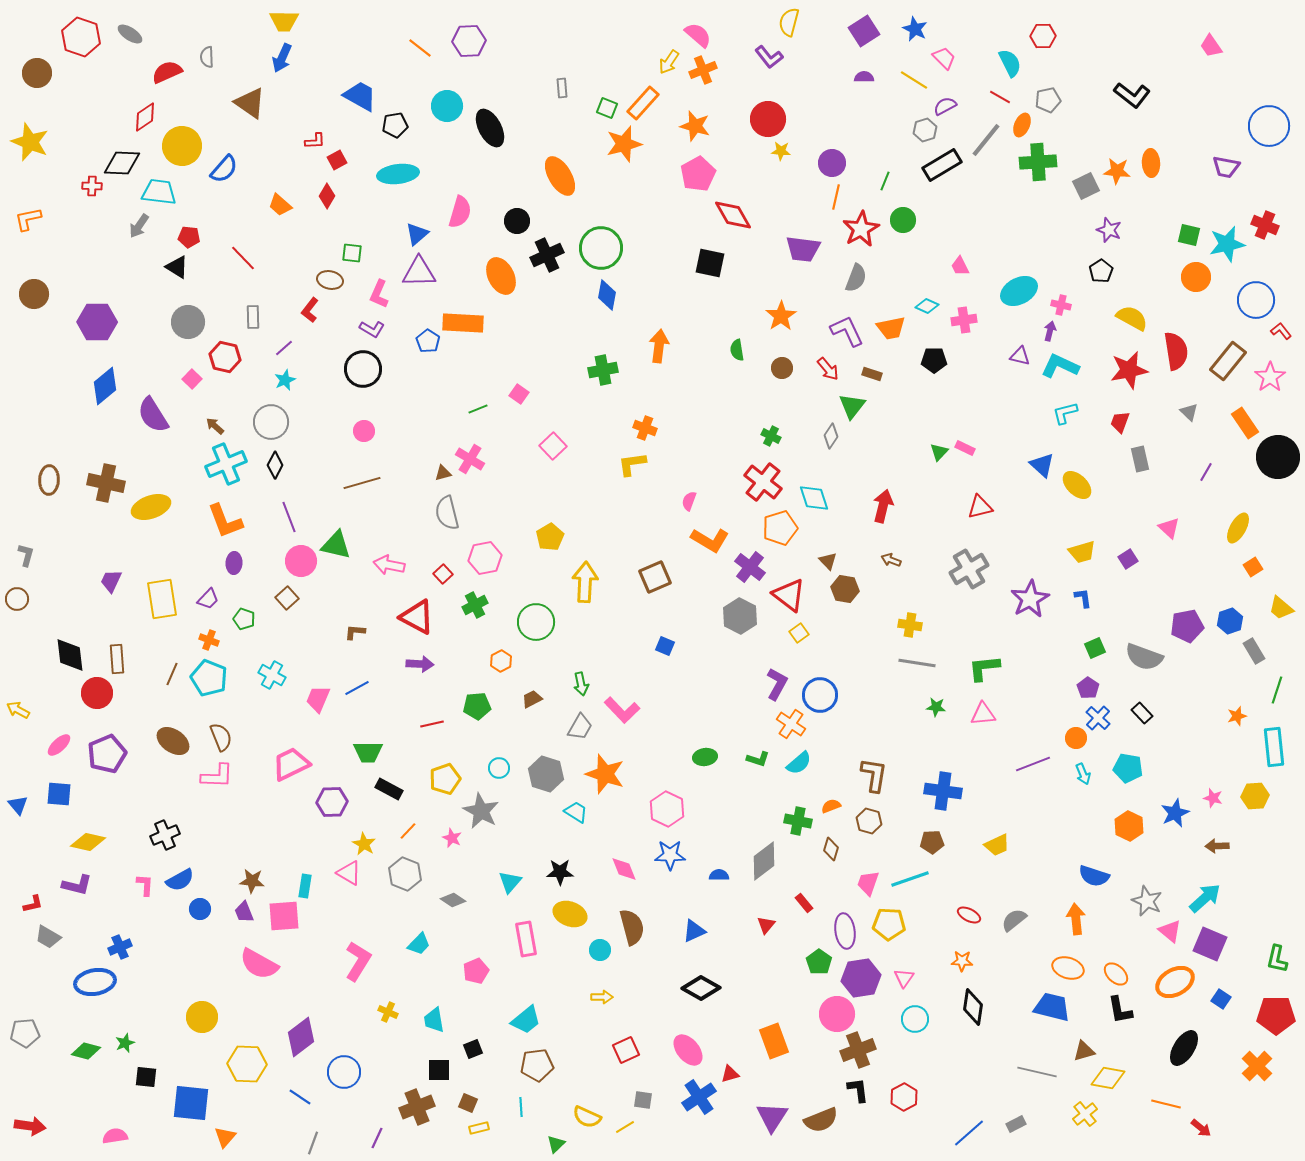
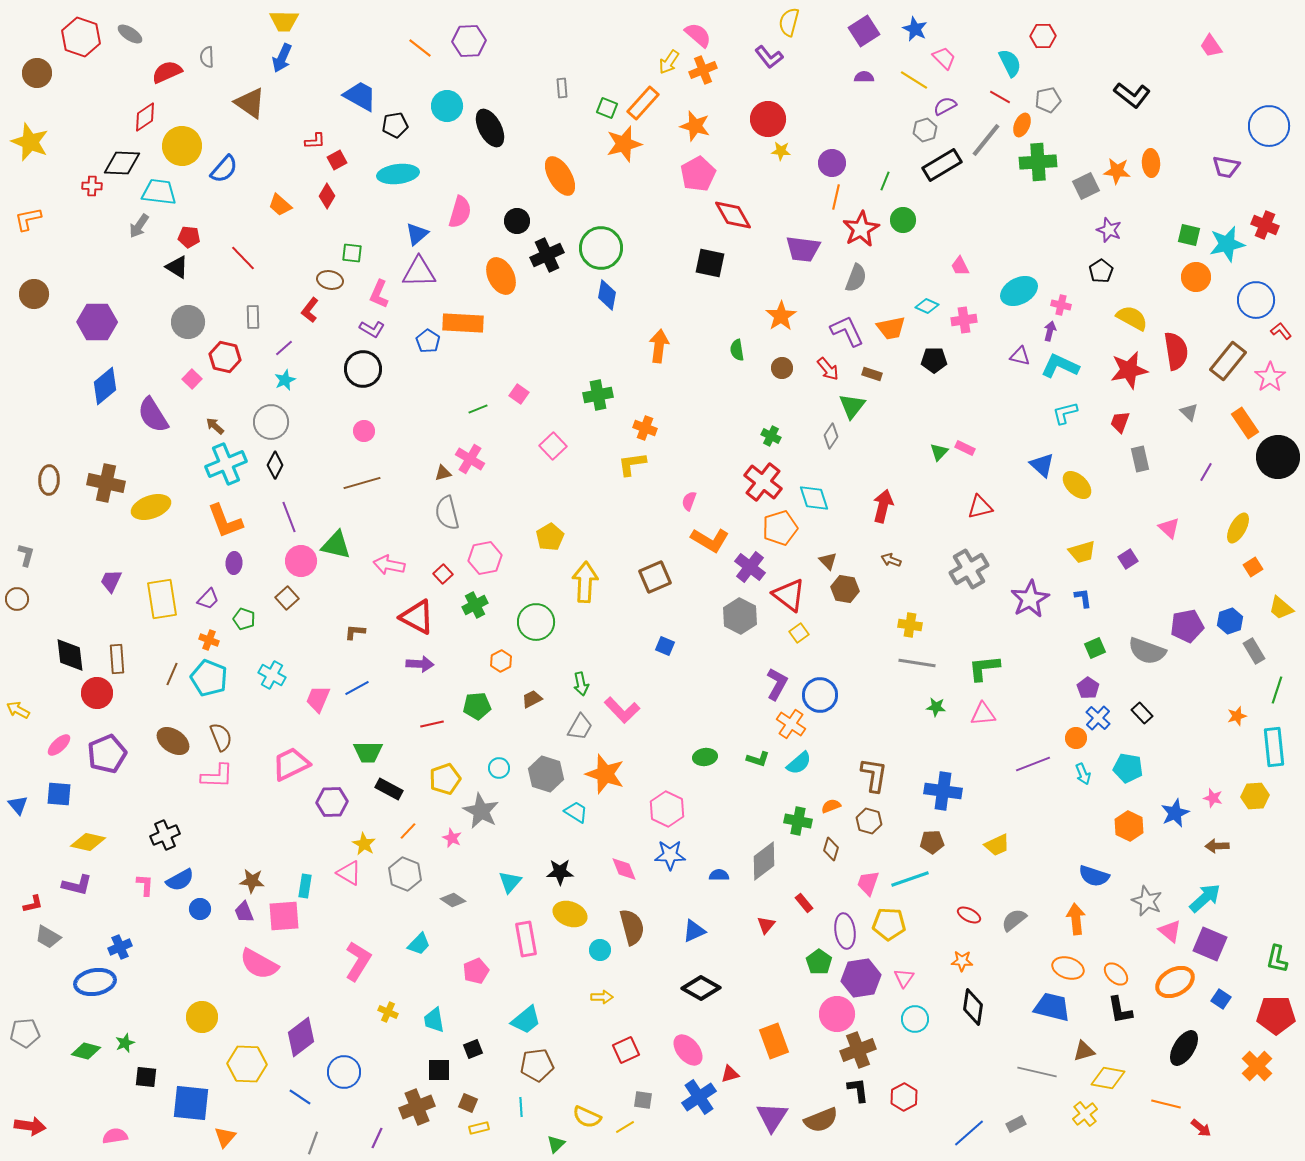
green cross at (603, 370): moved 5 px left, 25 px down
gray semicircle at (1144, 657): moved 3 px right, 6 px up
